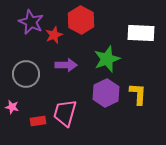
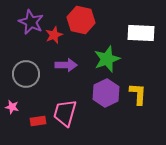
red hexagon: rotated 16 degrees counterclockwise
